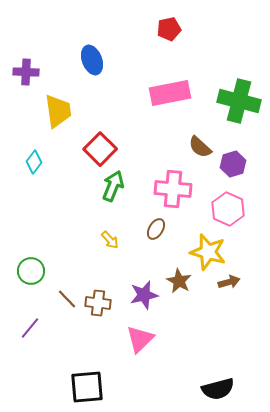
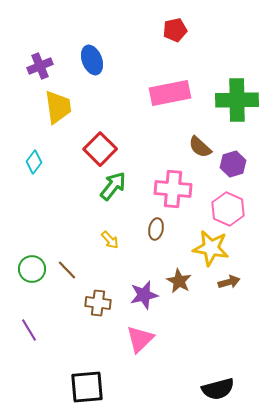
red pentagon: moved 6 px right, 1 px down
purple cross: moved 14 px right, 6 px up; rotated 25 degrees counterclockwise
green cross: moved 2 px left, 1 px up; rotated 15 degrees counterclockwise
yellow trapezoid: moved 4 px up
green arrow: rotated 16 degrees clockwise
brown ellipse: rotated 20 degrees counterclockwise
yellow star: moved 3 px right, 4 px up; rotated 6 degrees counterclockwise
green circle: moved 1 px right, 2 px up
brown line: moved 29 px up
purple line: moved 1 px left, 2 px down; rotated 70 degrees counterclockwise
